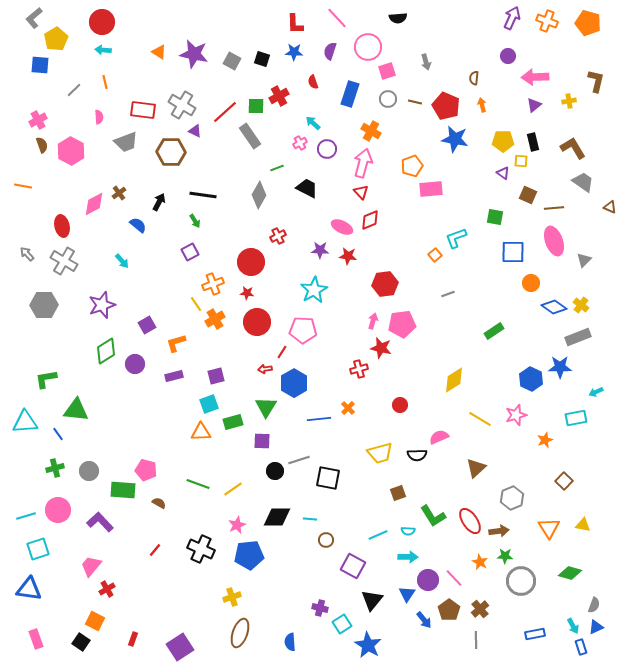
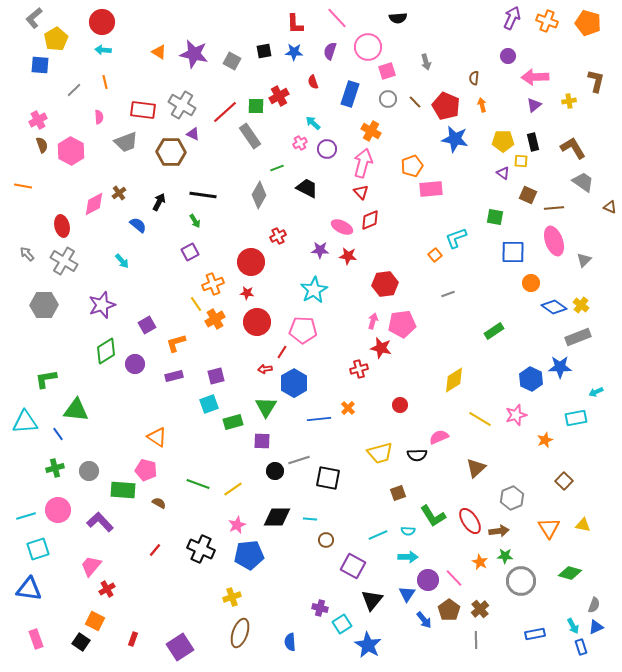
black square at (262, 59): moved 2 px right, 8 px up; rotated 28 degrees counterclockwise
brown line at (415, 102): rotated 32 degrees clockwise
purple triangle at (195, 131): moved 2 px left, 3 px down
orange triangle at (201, 432): moved 44 px left, 5 px down; rotated 35 degrees clockwise
